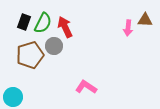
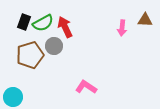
green semicircle: rotated 35 degrees clockwise
pink arrow: moved 6 px left
